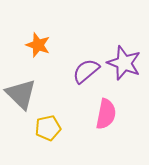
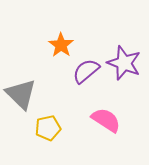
orange star: moved 23 px right; rotated 15 degrees clockwise
pink semicircle: moved 6 px down; rotated 68 degrees counterclockwise
